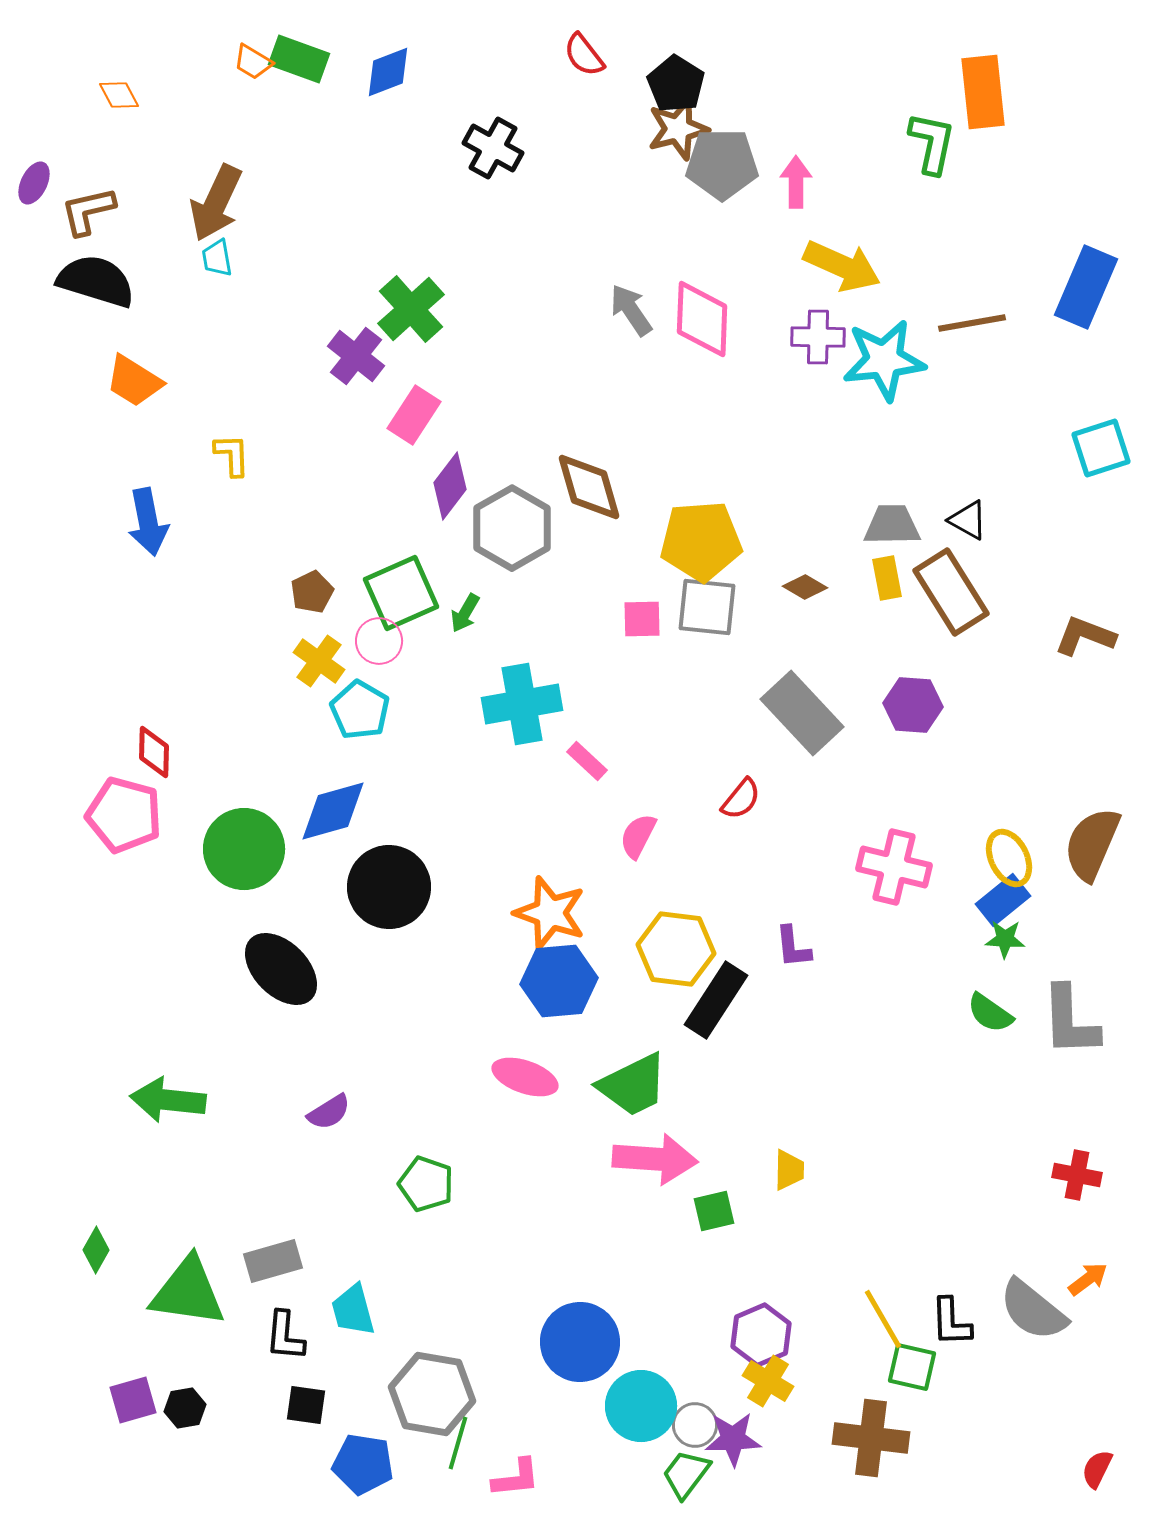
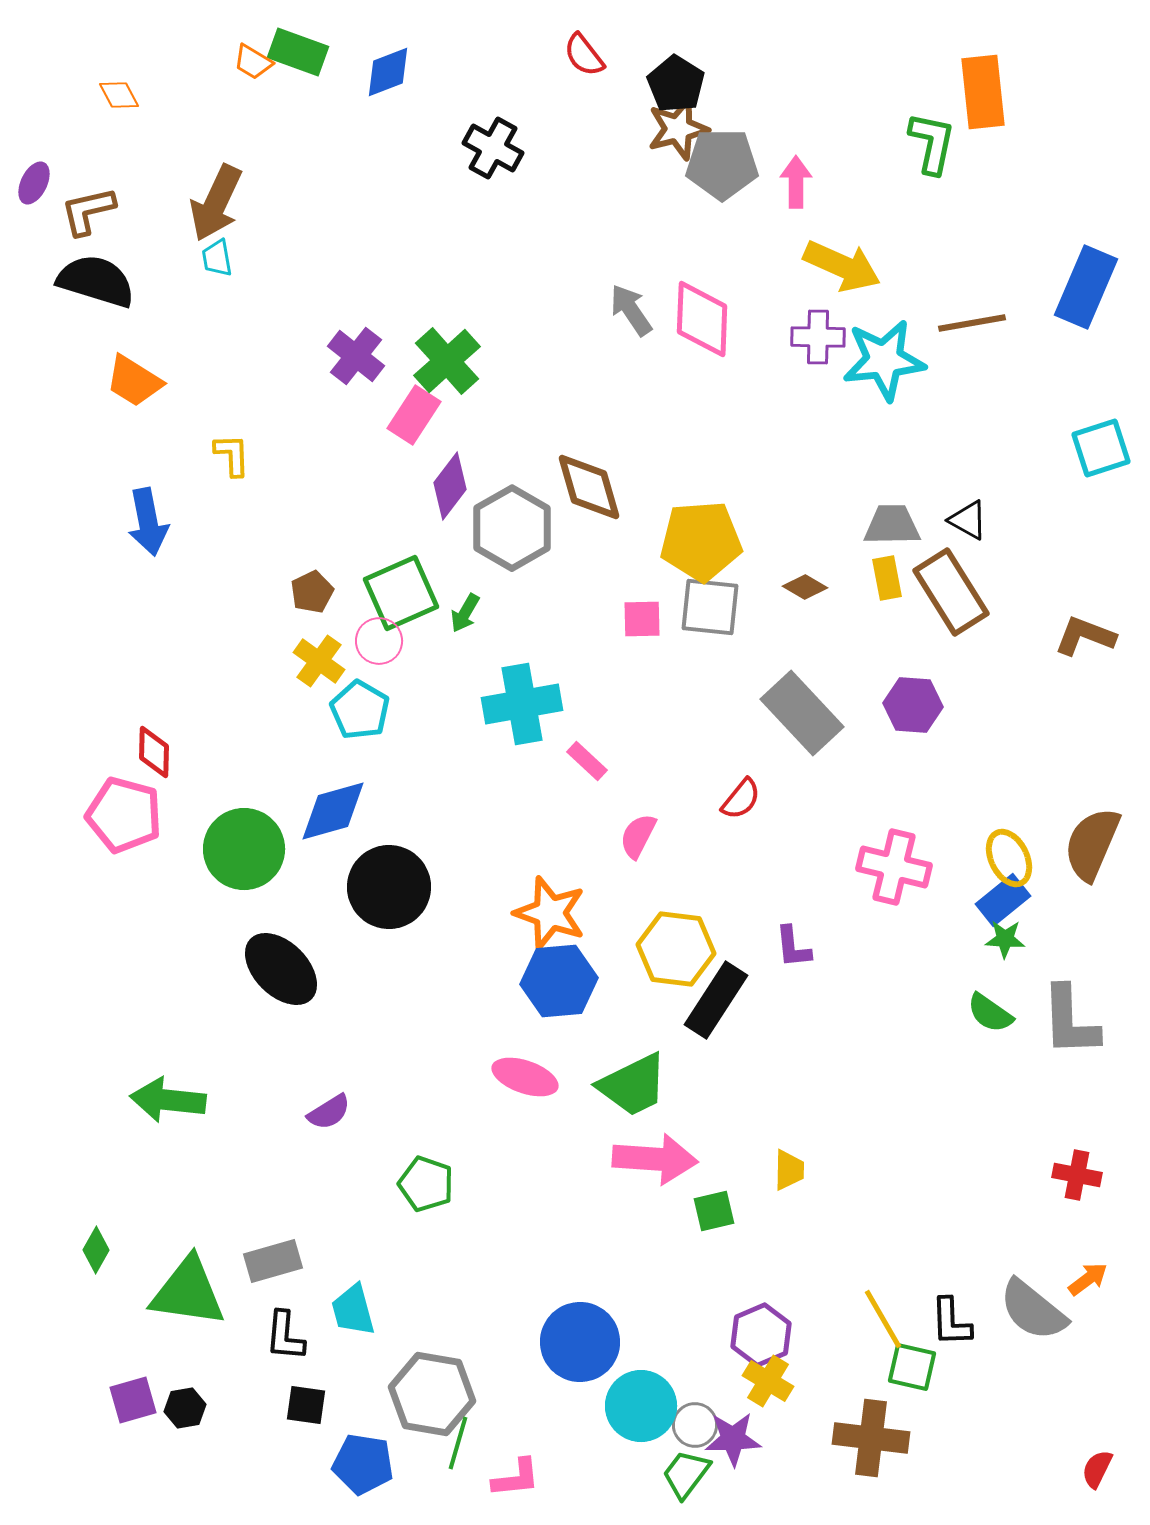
green rectangle at (299, 59): moved 1 px left, 7 px up
green cross at (411, 309): moved 36 px right, 52 px down
gray square at (707, 607): moved 3 px right
